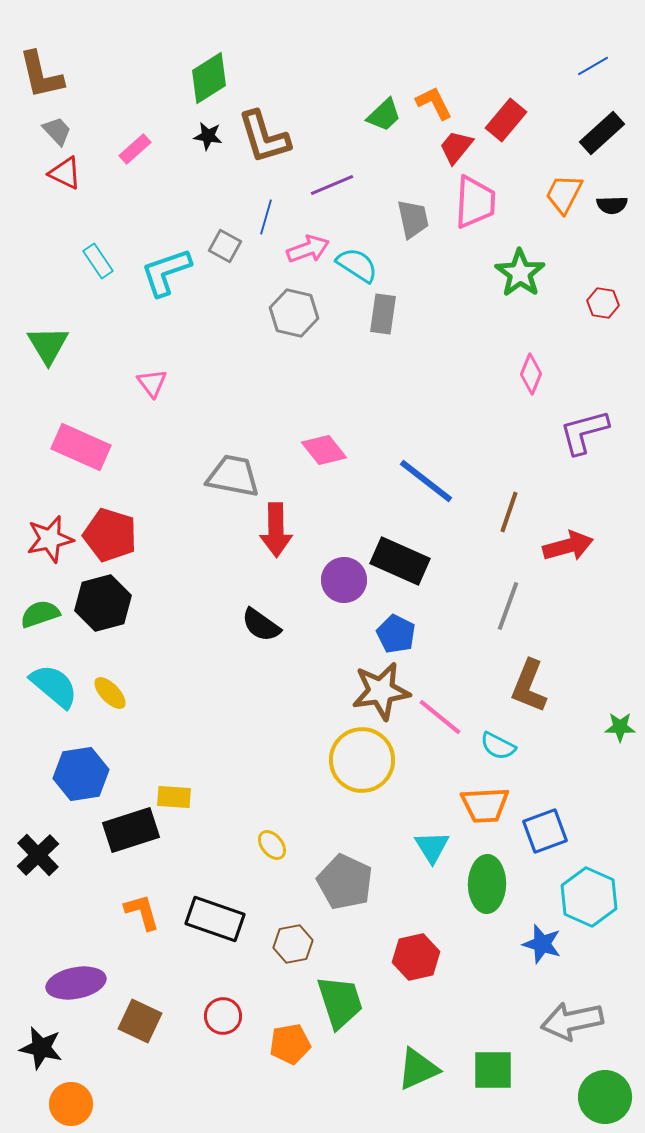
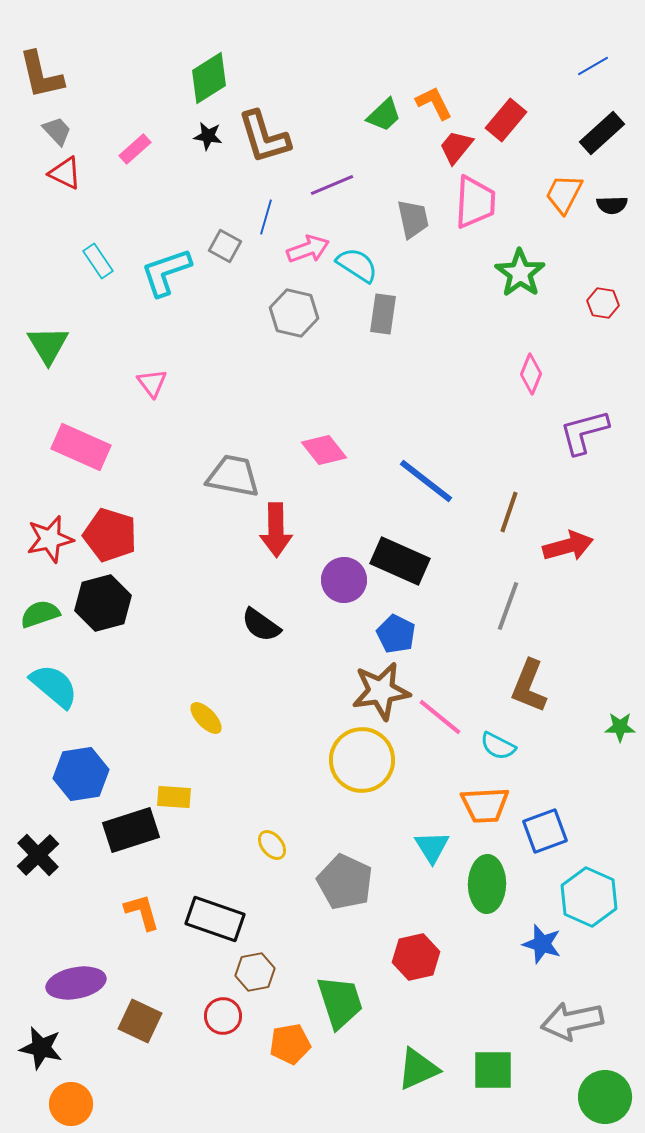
yellow ellipse at (110, 693): moved 96 px right, 25 px down
brown hexagon at (293, 944): moved 38 px left, 28 px down
